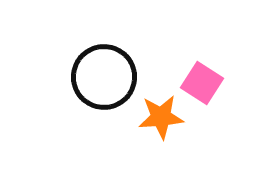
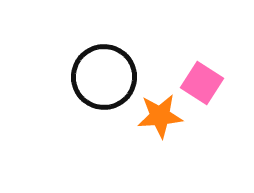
orange star: moved 1 px left, 1 px up
